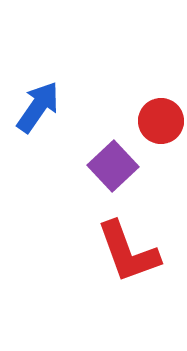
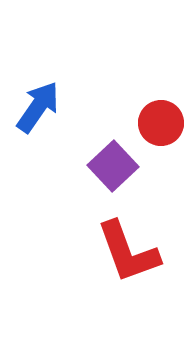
red circle: moved 2 px down
